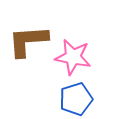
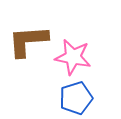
blue pentagon: moved 1 px up
